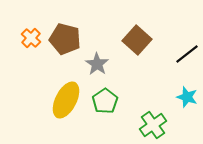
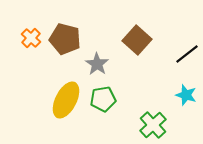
cyan star: moved 1 px left, 2 px up
green pentagon: moved 2 px left, 2 px up; rotated 25 degrees clockwise
green cross: rotated 8 degrees counterclockwise
